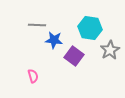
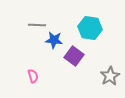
gray star: moved 26 px down
